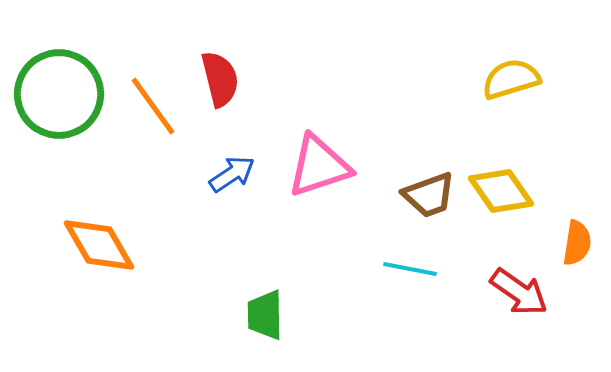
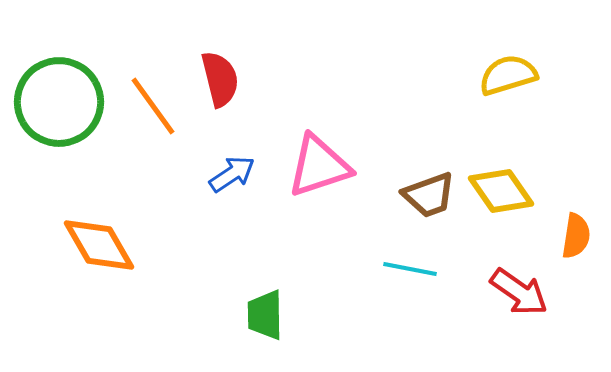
yellow semicircle: moved 3 px left, 4 px up
green circle: moved 8 px down
orange semicircle: moved 1 px left, 7 px up
